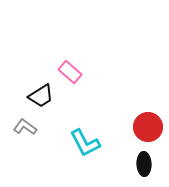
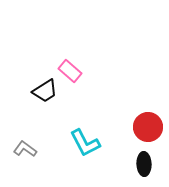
pink rectangle: moved 1 px up
black trapezoid: moved 4 px right, 5 px up
gray L-shape: moved 22 px down
